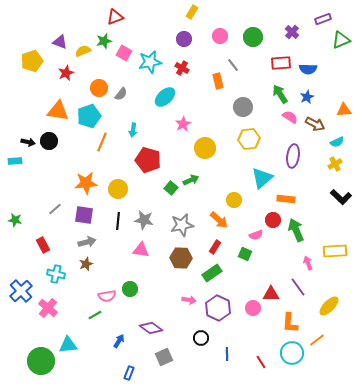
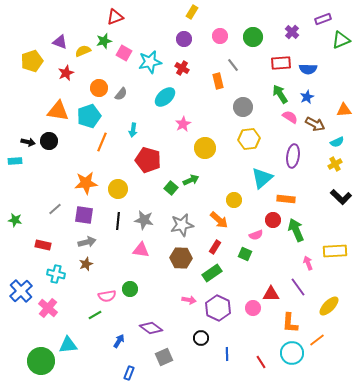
red rectangle at (43, 245): rotated 49 degrees counterclockwise
